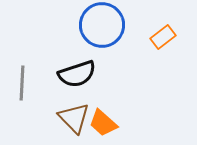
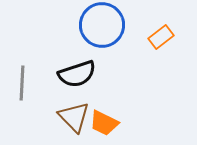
orange rectangle: moved 2 px left
brown triangle: moved 1 px up
orange trapezoid: moved 1 px right; rotated 16 degrees counterclockwise
